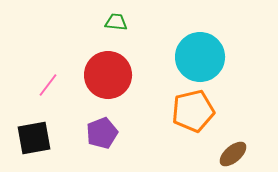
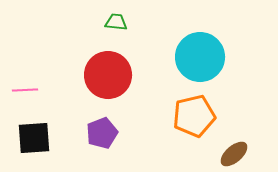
pink line: moved 23 px left, 5 px down; rotated 50 degrees clockwise
orange pentagon: moved 1 px right, 5 px down
black square: rotated 6 degrees clockwise
brown ellipse: moved 1 px right
